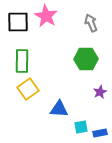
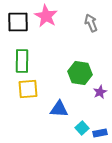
green hexagon: moved 6 px left, 14 px down; rotated 10 degrees clockwise
yellow square: rotated 30 degrees clockwise
cyan square: moved 1 px right, 1 px down; rotated 32 degrees counterclockwise
